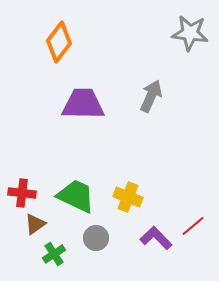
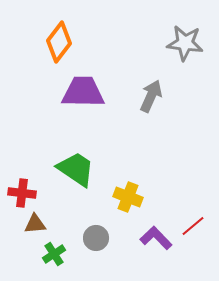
gray star: moved 5 px left, 10 px down
purple trapezoid: moved 12 px up
green trapezoid: moved 27 px up; rotated 9 degrees clockwise
brown triangle: rotated 30 degrees clockwise
